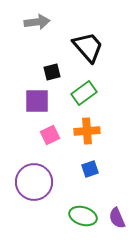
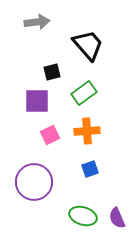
black trapezoid: moved 2 px up
